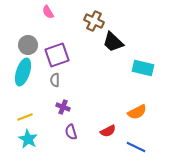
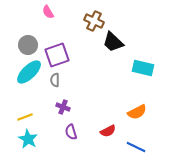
cyan ellipse: moved 6 px right; rotated 28 degrees clockwise
